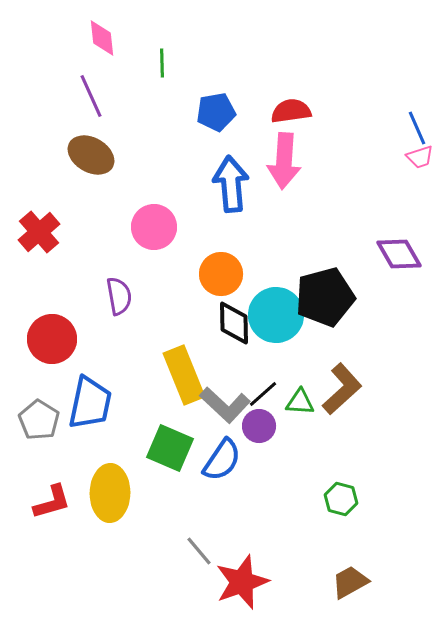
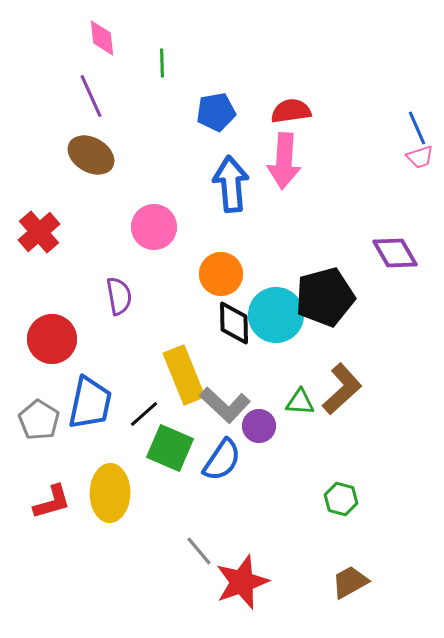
purple diamond: moved 4 px left, 1 px up
black line: moved 119 px left, 20 px down
